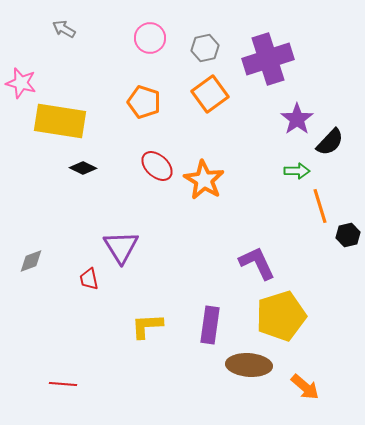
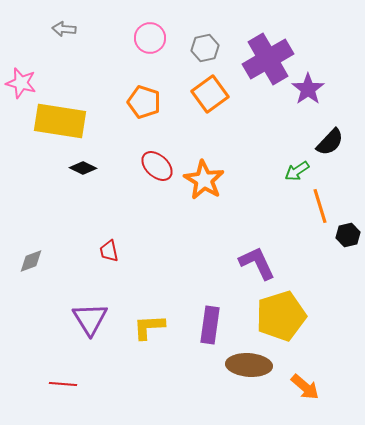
gray arrow: rotated 25 degrees counterclockwise
purple cross: rotated 12 degrees counterclockwise
purple star: moved 11 px right, 30 px up
green arrow: rotated 145 degrees clockwise
purple triangle: moved 31 px left, 72 px down
red trapezoid: moved 20 px right, 28 px up
yellow L-shape: moved 2 px right, 1 px down
